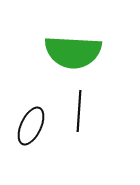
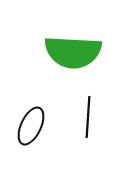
black line: moved 9 px right, 6 px down
